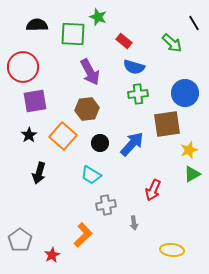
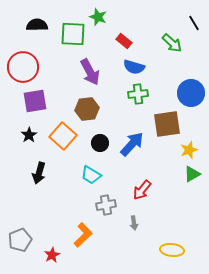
blue circle: moved 6 px right
red arrow: moved 11 px left; rotated 15 degrees clockwise
gray pentagon: rotated 15 degrees clockwise
